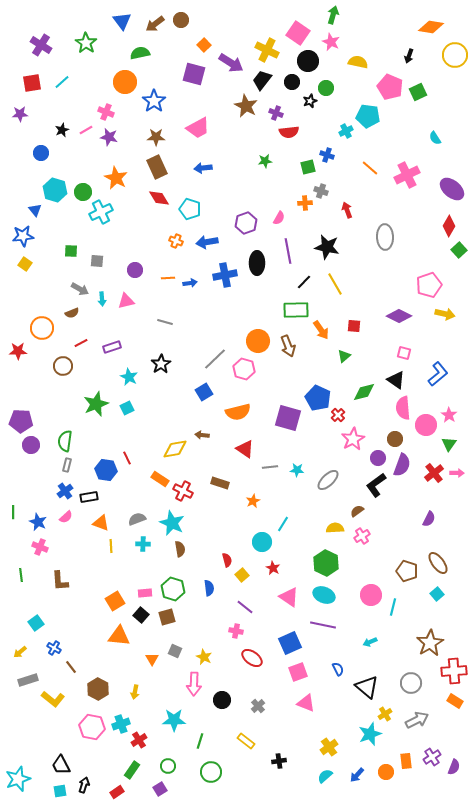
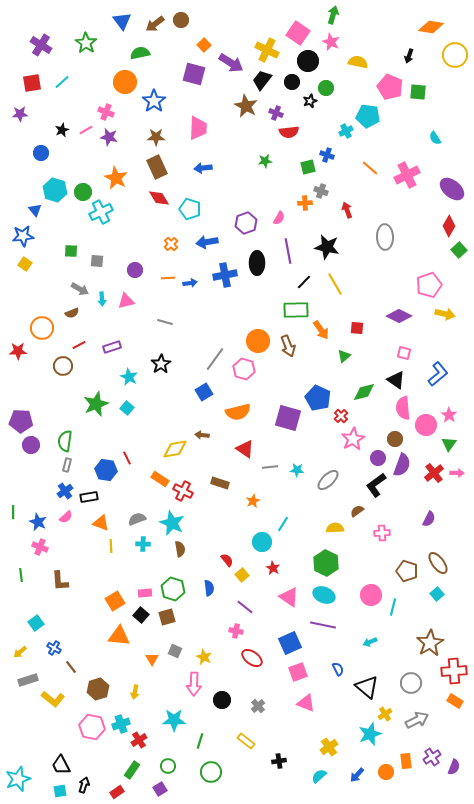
green square at (418, 92): rotated 30 degrees clockwise
pink trapezoid at (198, 128): rotated 60 degrees counterclockwise
orange cross at (176, 241): moved 5 px left, 3 px down; rotated 24 degrees clockwise
red square at (354, 326): moved 3 px right, 2 px down
red line at (81, 343): moved 2 px left, 2 px down
gray line at (215, 359): rotated 10 degrees counterclockwise
cyan square at (127, 408): rotated 24 degrees counterclockwise
red cross at (338, 415): moved 3 px right, 1 px down
pink cross at (362, 536): moved 20 px right, 3 px up; rotated 28 degrees clockwise
red semicircle at (227, 560): rotated 24 degrees counterclockwise
brown hexagon at (98, 689): rotated 15 degrees clockwise
cyan semicircle at (325, 776): moved 6 px left
